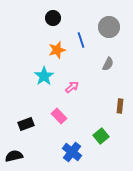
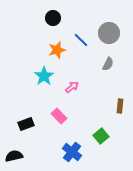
gray circle: moved 6 px down
blue line: rotated 28 degrees counterclockwise
